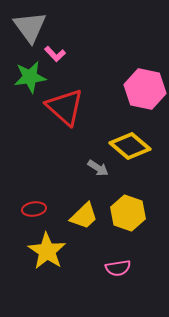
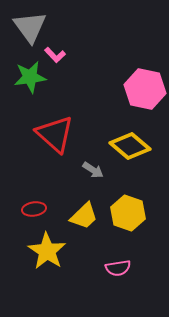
pink L-shape: moved 1 px down
red triangle: moved 10 px left, 27 px down
gray arrow: moved 5 px left, 2 px down
